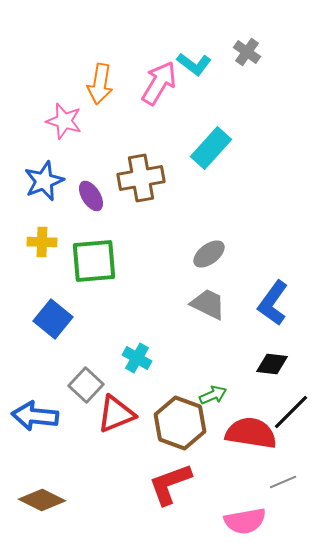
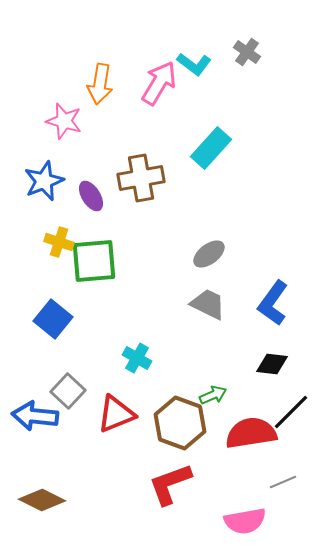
yellow cross: moved 17 px right; rotated 16 degrees clockwise
gray square: moved 18 px left, 6 px down
red semicircle: rotated 18 degrees counterclockwise
